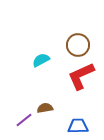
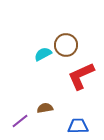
brown circle: moved 12 px left
cyan semicircle: moved 2 px right, 6 px up
purple line: moved 4 px left, 1 px down
